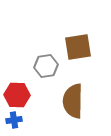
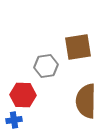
red hexagon: moved 6 px right
brown semicircle: moved 13 px right
